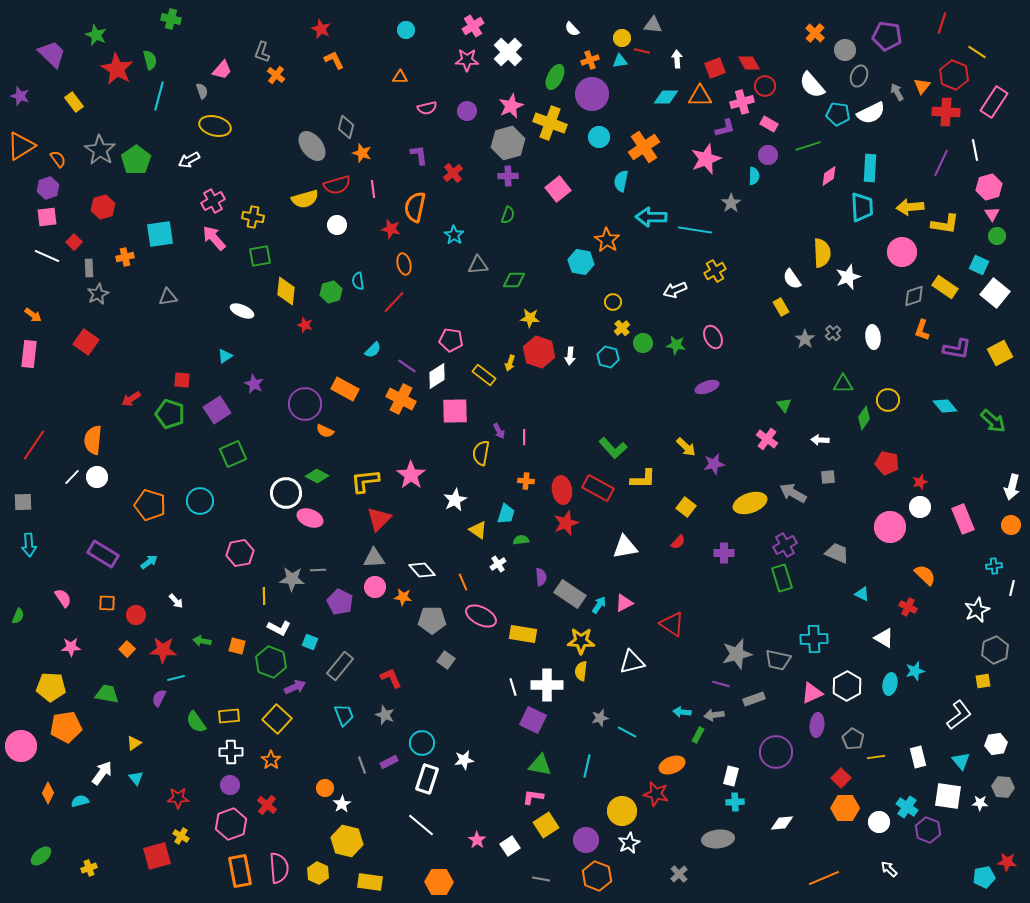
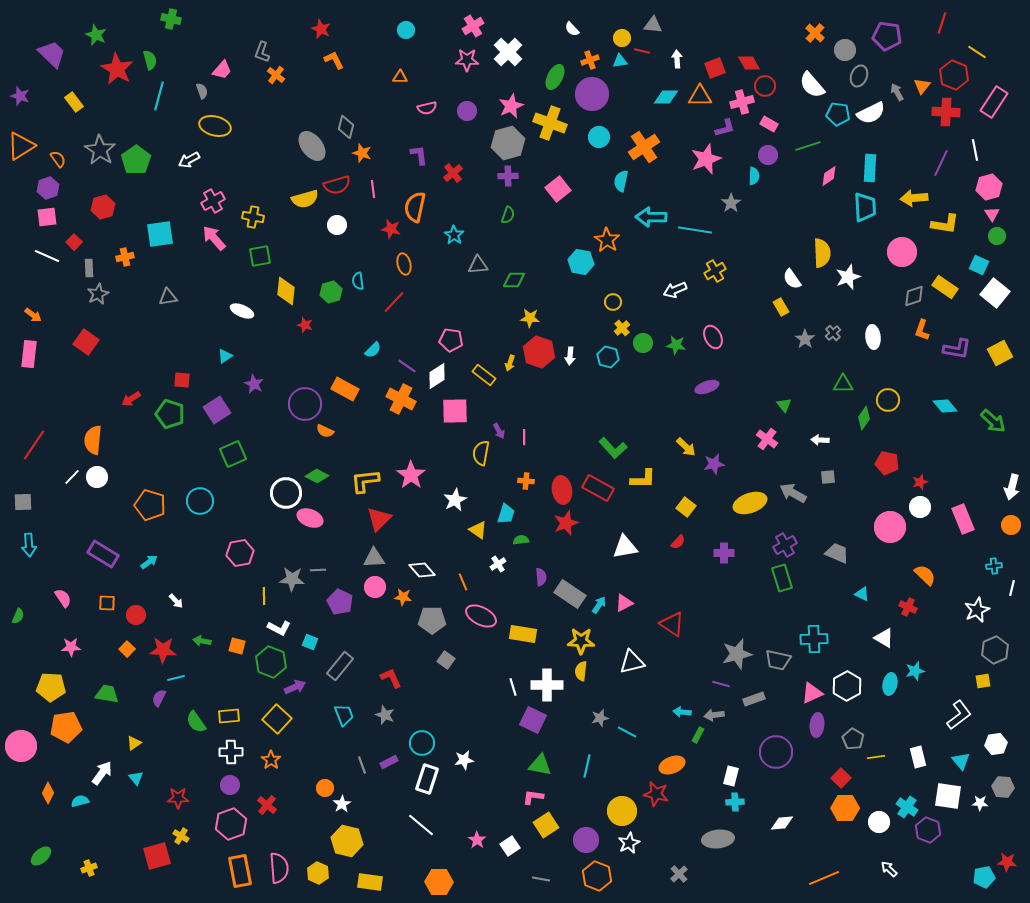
cyan trapezoid at (862, 207): moved 3 px right
yellow arrow at (910, 207): moved 4 px right, 9 px up
